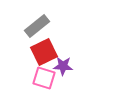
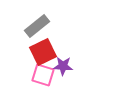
red square: moved 1 px left
pink square: moved 1 px left, 3 px up
